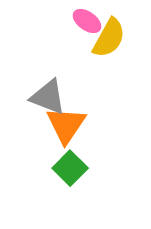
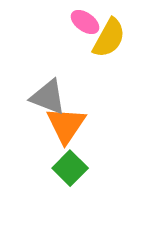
pink ellipse: moved 2 px left, 1 px down
